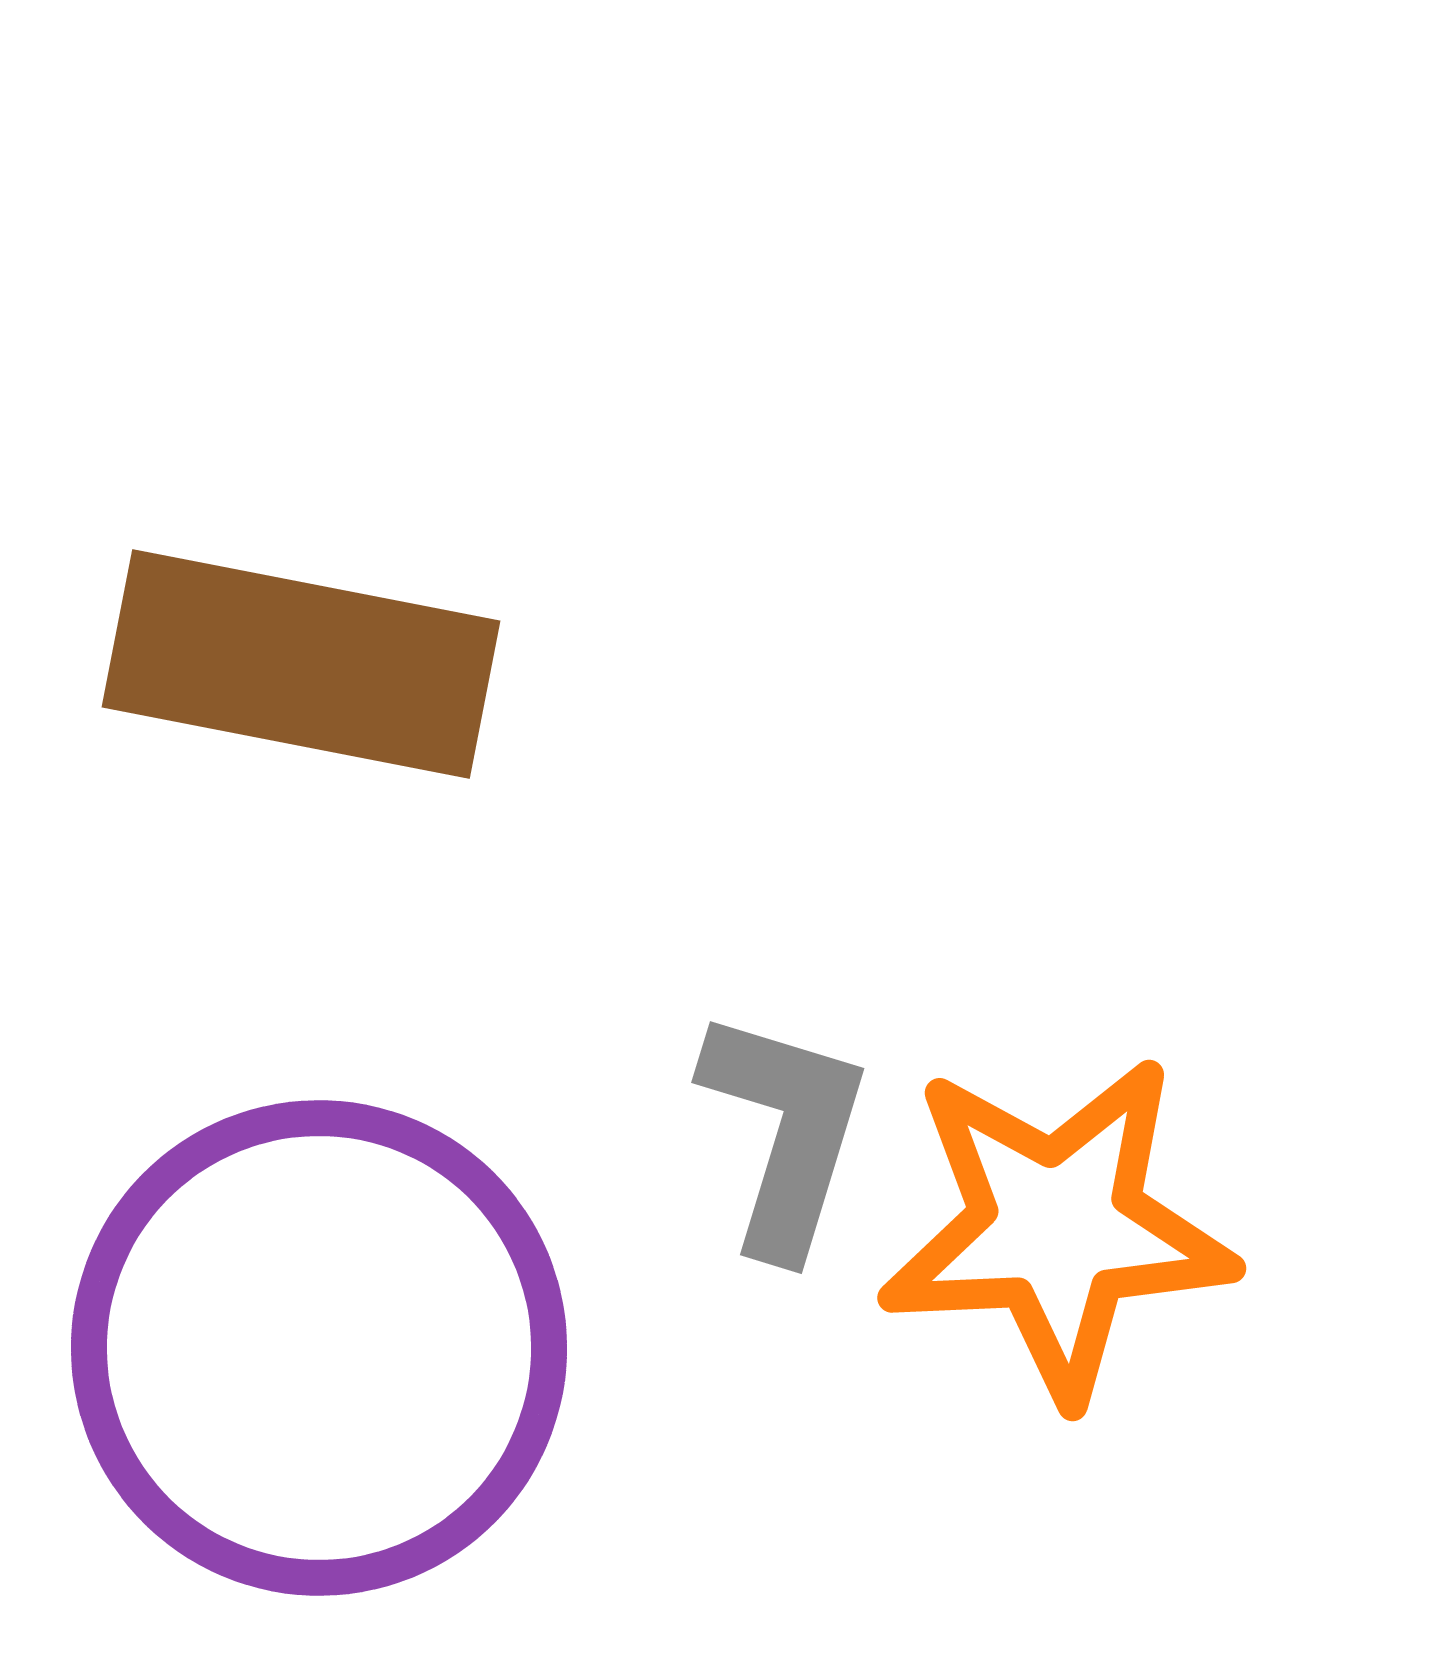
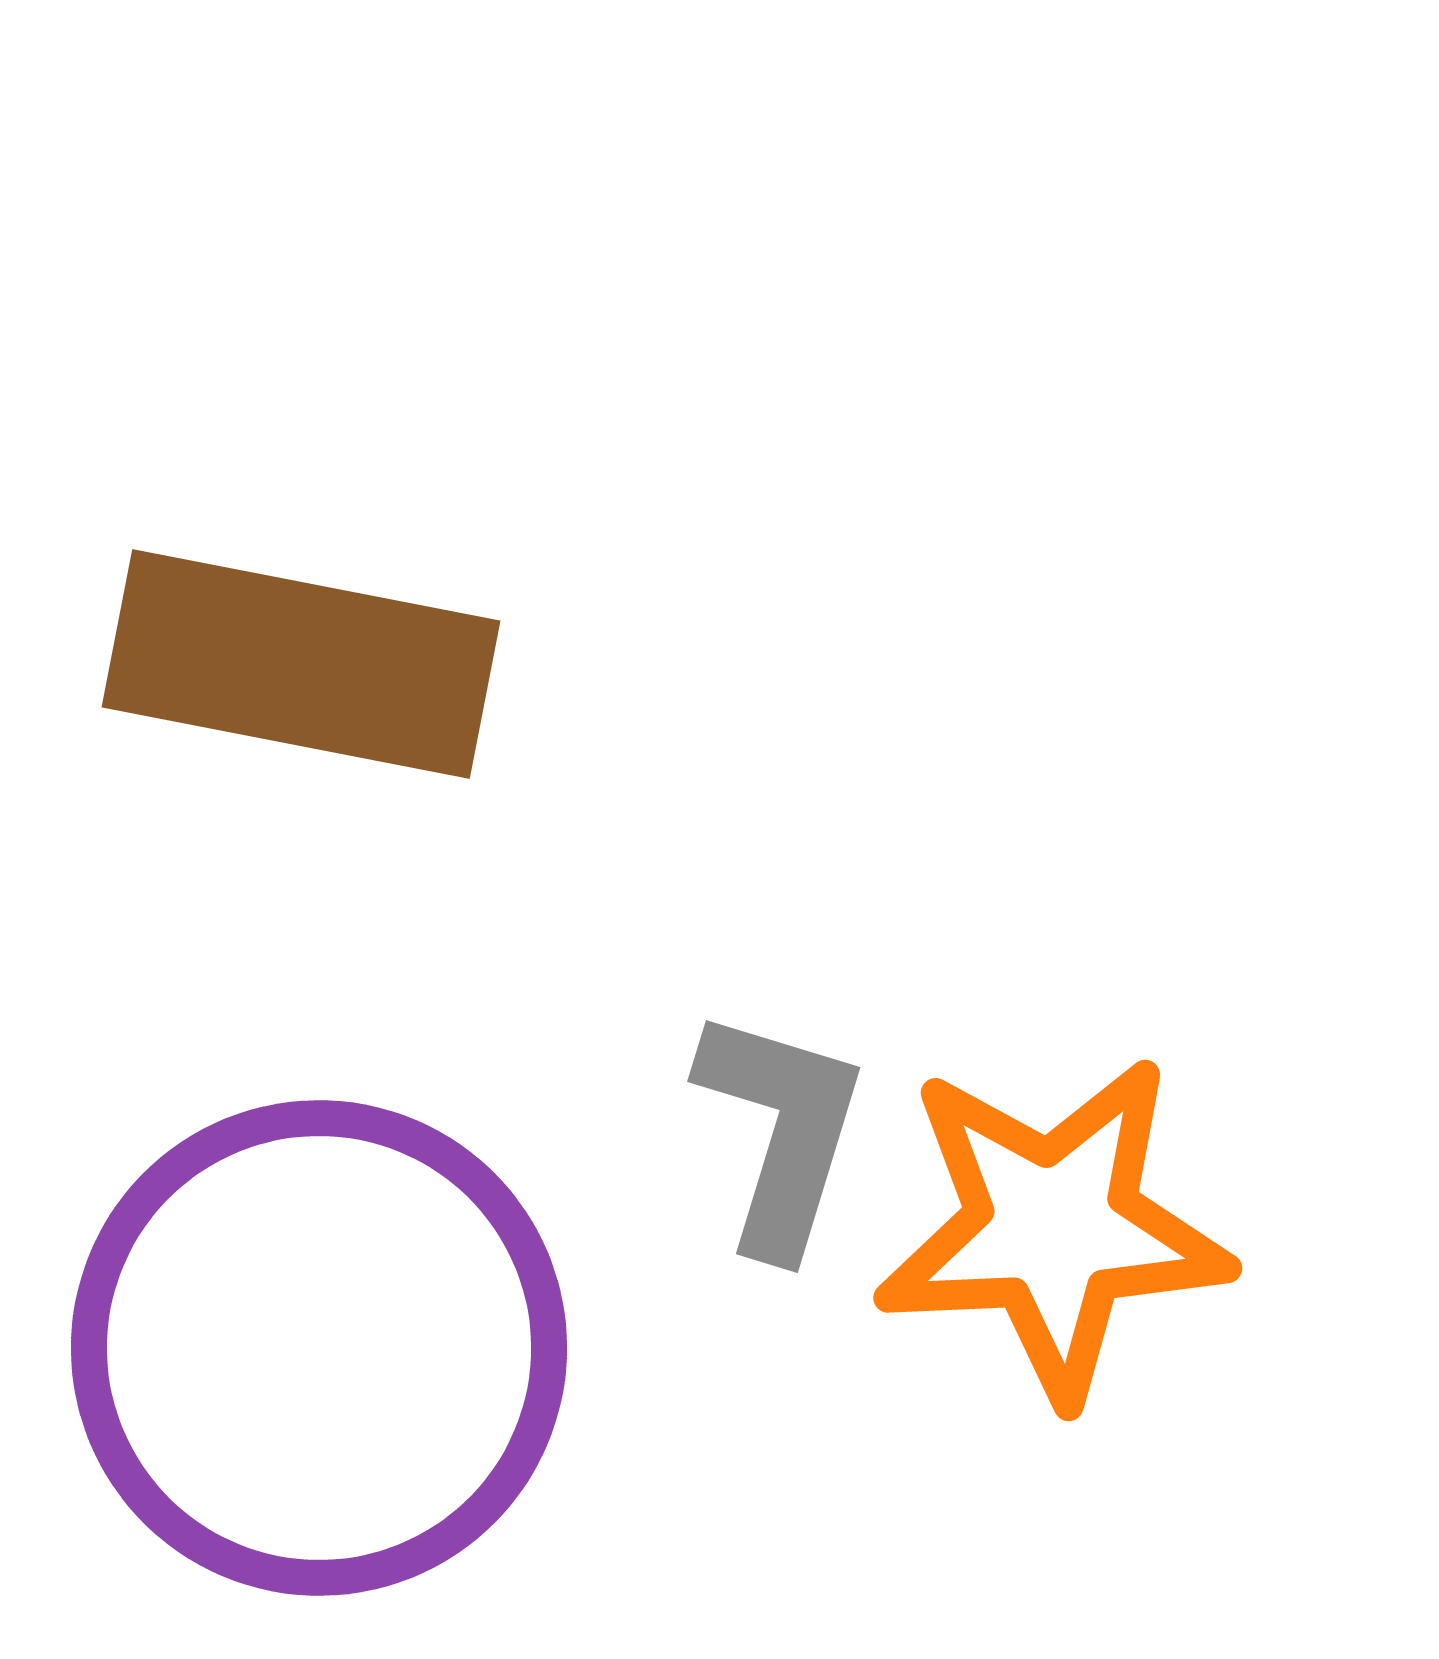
gray L-shape: moved 4 px left, 1 px up
orange star: moved 4 px left
